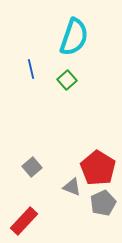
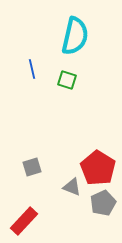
cyan semicircle: moved 1 px right, 1 px up; rotated 6 degrees counterclockwise
blue line: moved 1 px right
green square: rotated 30 degrees counterclockwise
gray square: rotated 24 degrees clockwise
